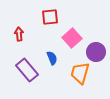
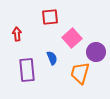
red arrow: moved 2 px left
purple rectangle: rotated 35 degrees clockwise
